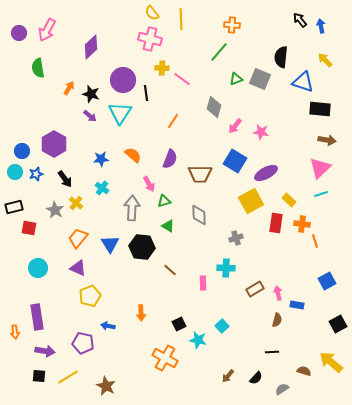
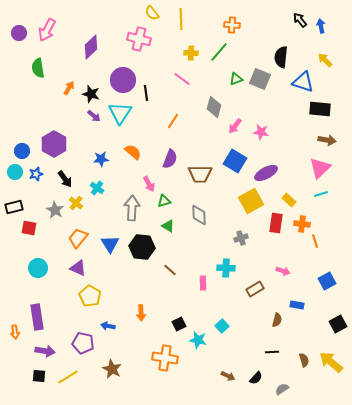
pink cross at (150, 39): moved 11 px left
yellow cross at (162, 68): moved 29 px right, 15 px up
purple arrow at (90, 116): moved 4 px right
orange semicircle at (133, 155): moved 3 px up
cyan cross at (102, 188): moved 5 px left
gray cross at (236, 238): moved 5 px right
pink arrow at (278, 293): moved 5 px right, 22 px up; rotated 120 degrees clockwise
yellow pentagon at (90, 296): rotated 20 degrees counterclockwise
orange cross at (165, 358): rotated 20 degrees counterclockwise
brown semicircle at (304, 371): moved 11 px up; rotated 56 degrees clockwise
brown arrow at (228, 376): rotated 104 degrees counterclockwise
brown star at (106, 386): moved 6 px right, 17 px up
